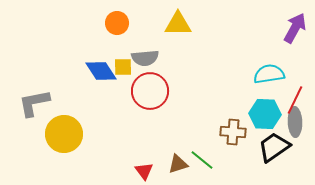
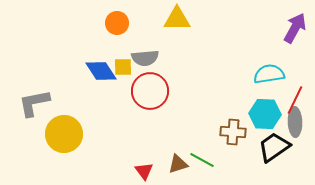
yellow triangle: moved 1 px left, 5 px up
green line: rotated 10 degrees counterclockwise
